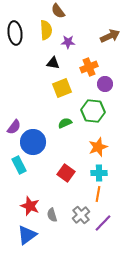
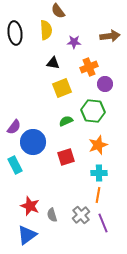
brown arrow: rotated 18 degrees clockwise
purple star: moved 6 px right
green semicircle: moved 1 px right, 2 px up
orange star: moved 2 px up
cyan rectangle: moved 4 px left
red square: moved 16 px up; rotated 36 degrees clockwise
orange line: moved 1 px down
purple line: rotated 66 degrees counterclockwise
